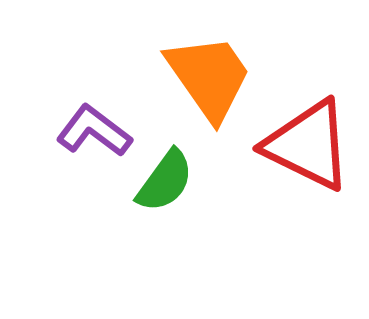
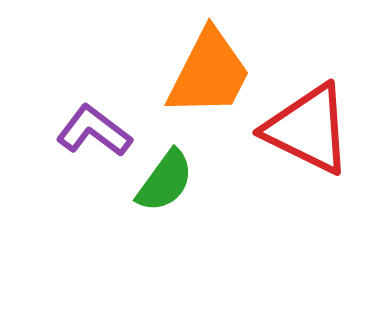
orange trapezoid: moved 4 px up; rotated 62 degrees clockwise
red triangle: moved 16 px up
